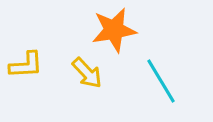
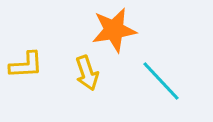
yellow arrow: rotated 24 degrees clockwise
cyan line: rotated 12 degrees counterclockwise
